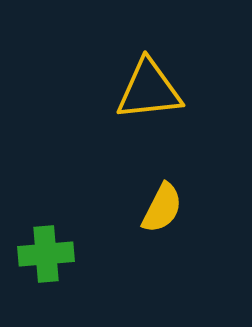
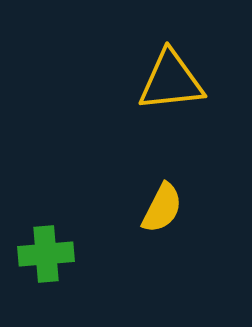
yellow triangle: moved 22 px right, 9 px up
